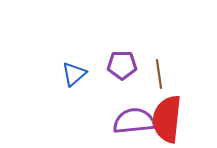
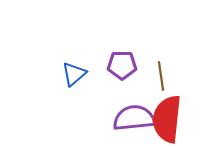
brown line: moved 2 px right, 2 px down
purple semicircle: moved 3 px up
